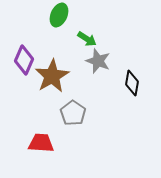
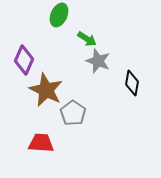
brown star: moved 6 px left, 14 px down; rotated 16 degrees counterclockwise
